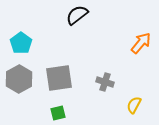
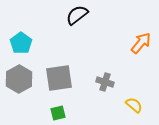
yellow semicircle: rotated 102 degrees clockwise
